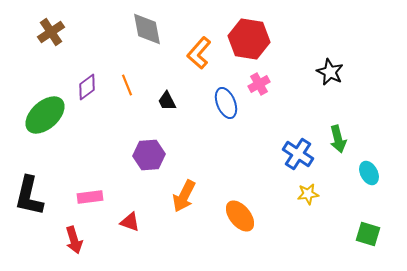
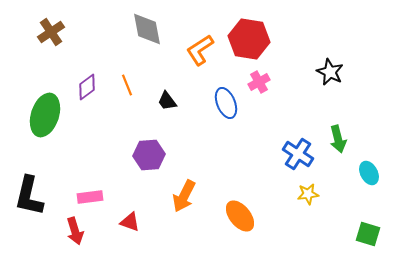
orange L-shape: moved 1 px right, 3 px up; rotated 16 degrees clockwise
pink cross: moved 2 px up
black trapezoid: rotated 10 degrees counterclockwise
green ellipse: rotated 30 degrees counterclockwise
red arrow: moved 1 px right, 9 px up
